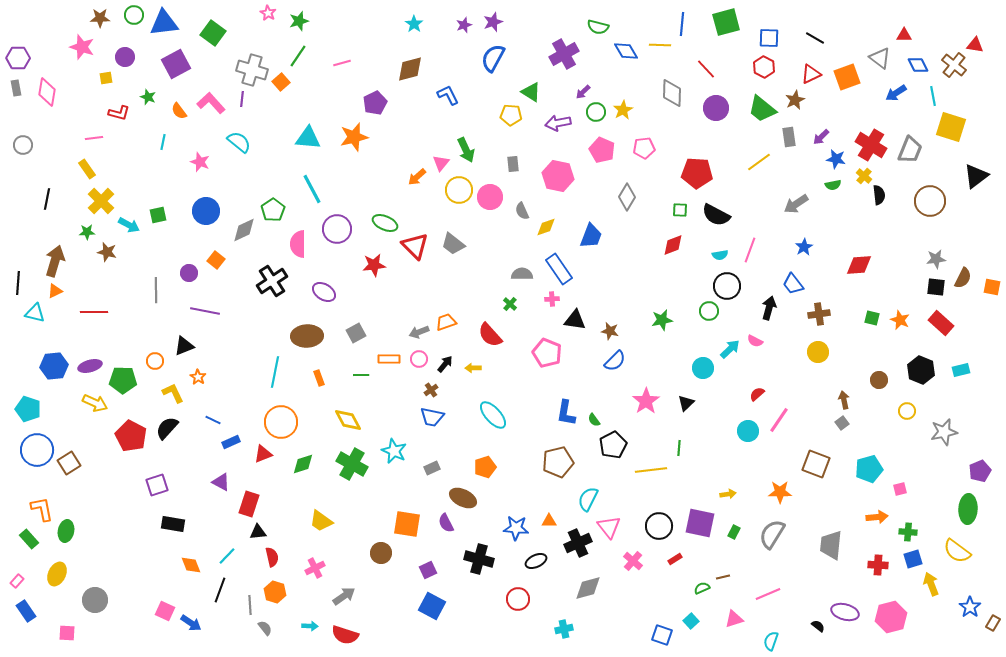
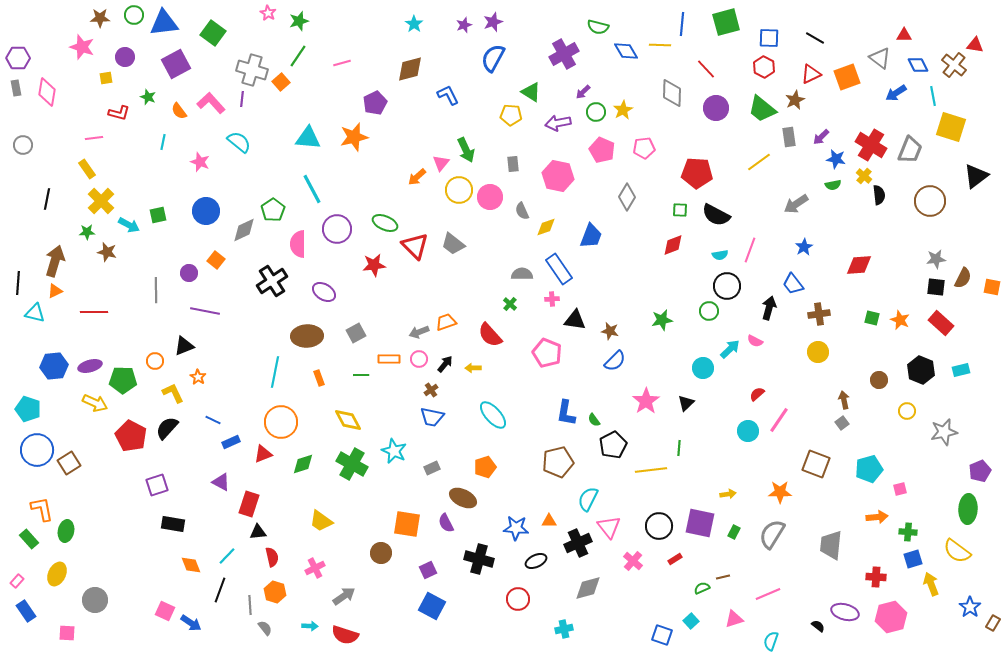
red cross at (878, 565): moved 2 px left, 12 px down
